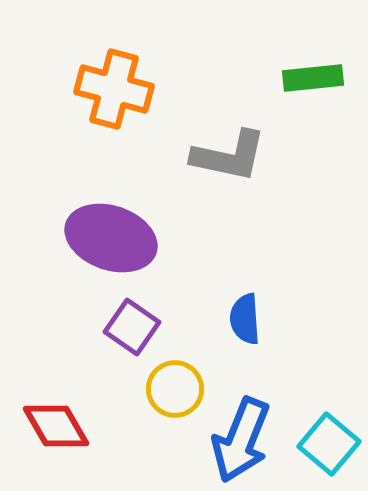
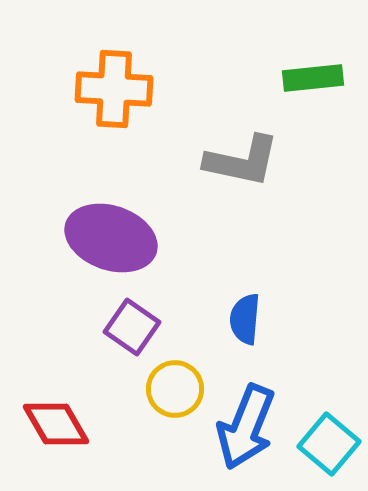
orange cross: rotated 12 degrees counterclockwise
gray L-shape: moved 13 px right, 5 px down
blue semicircle: rotated 9 degrees clockwise
red diamond: moved 2 px up
blue arrow: moved 5 px right, 13 px up
